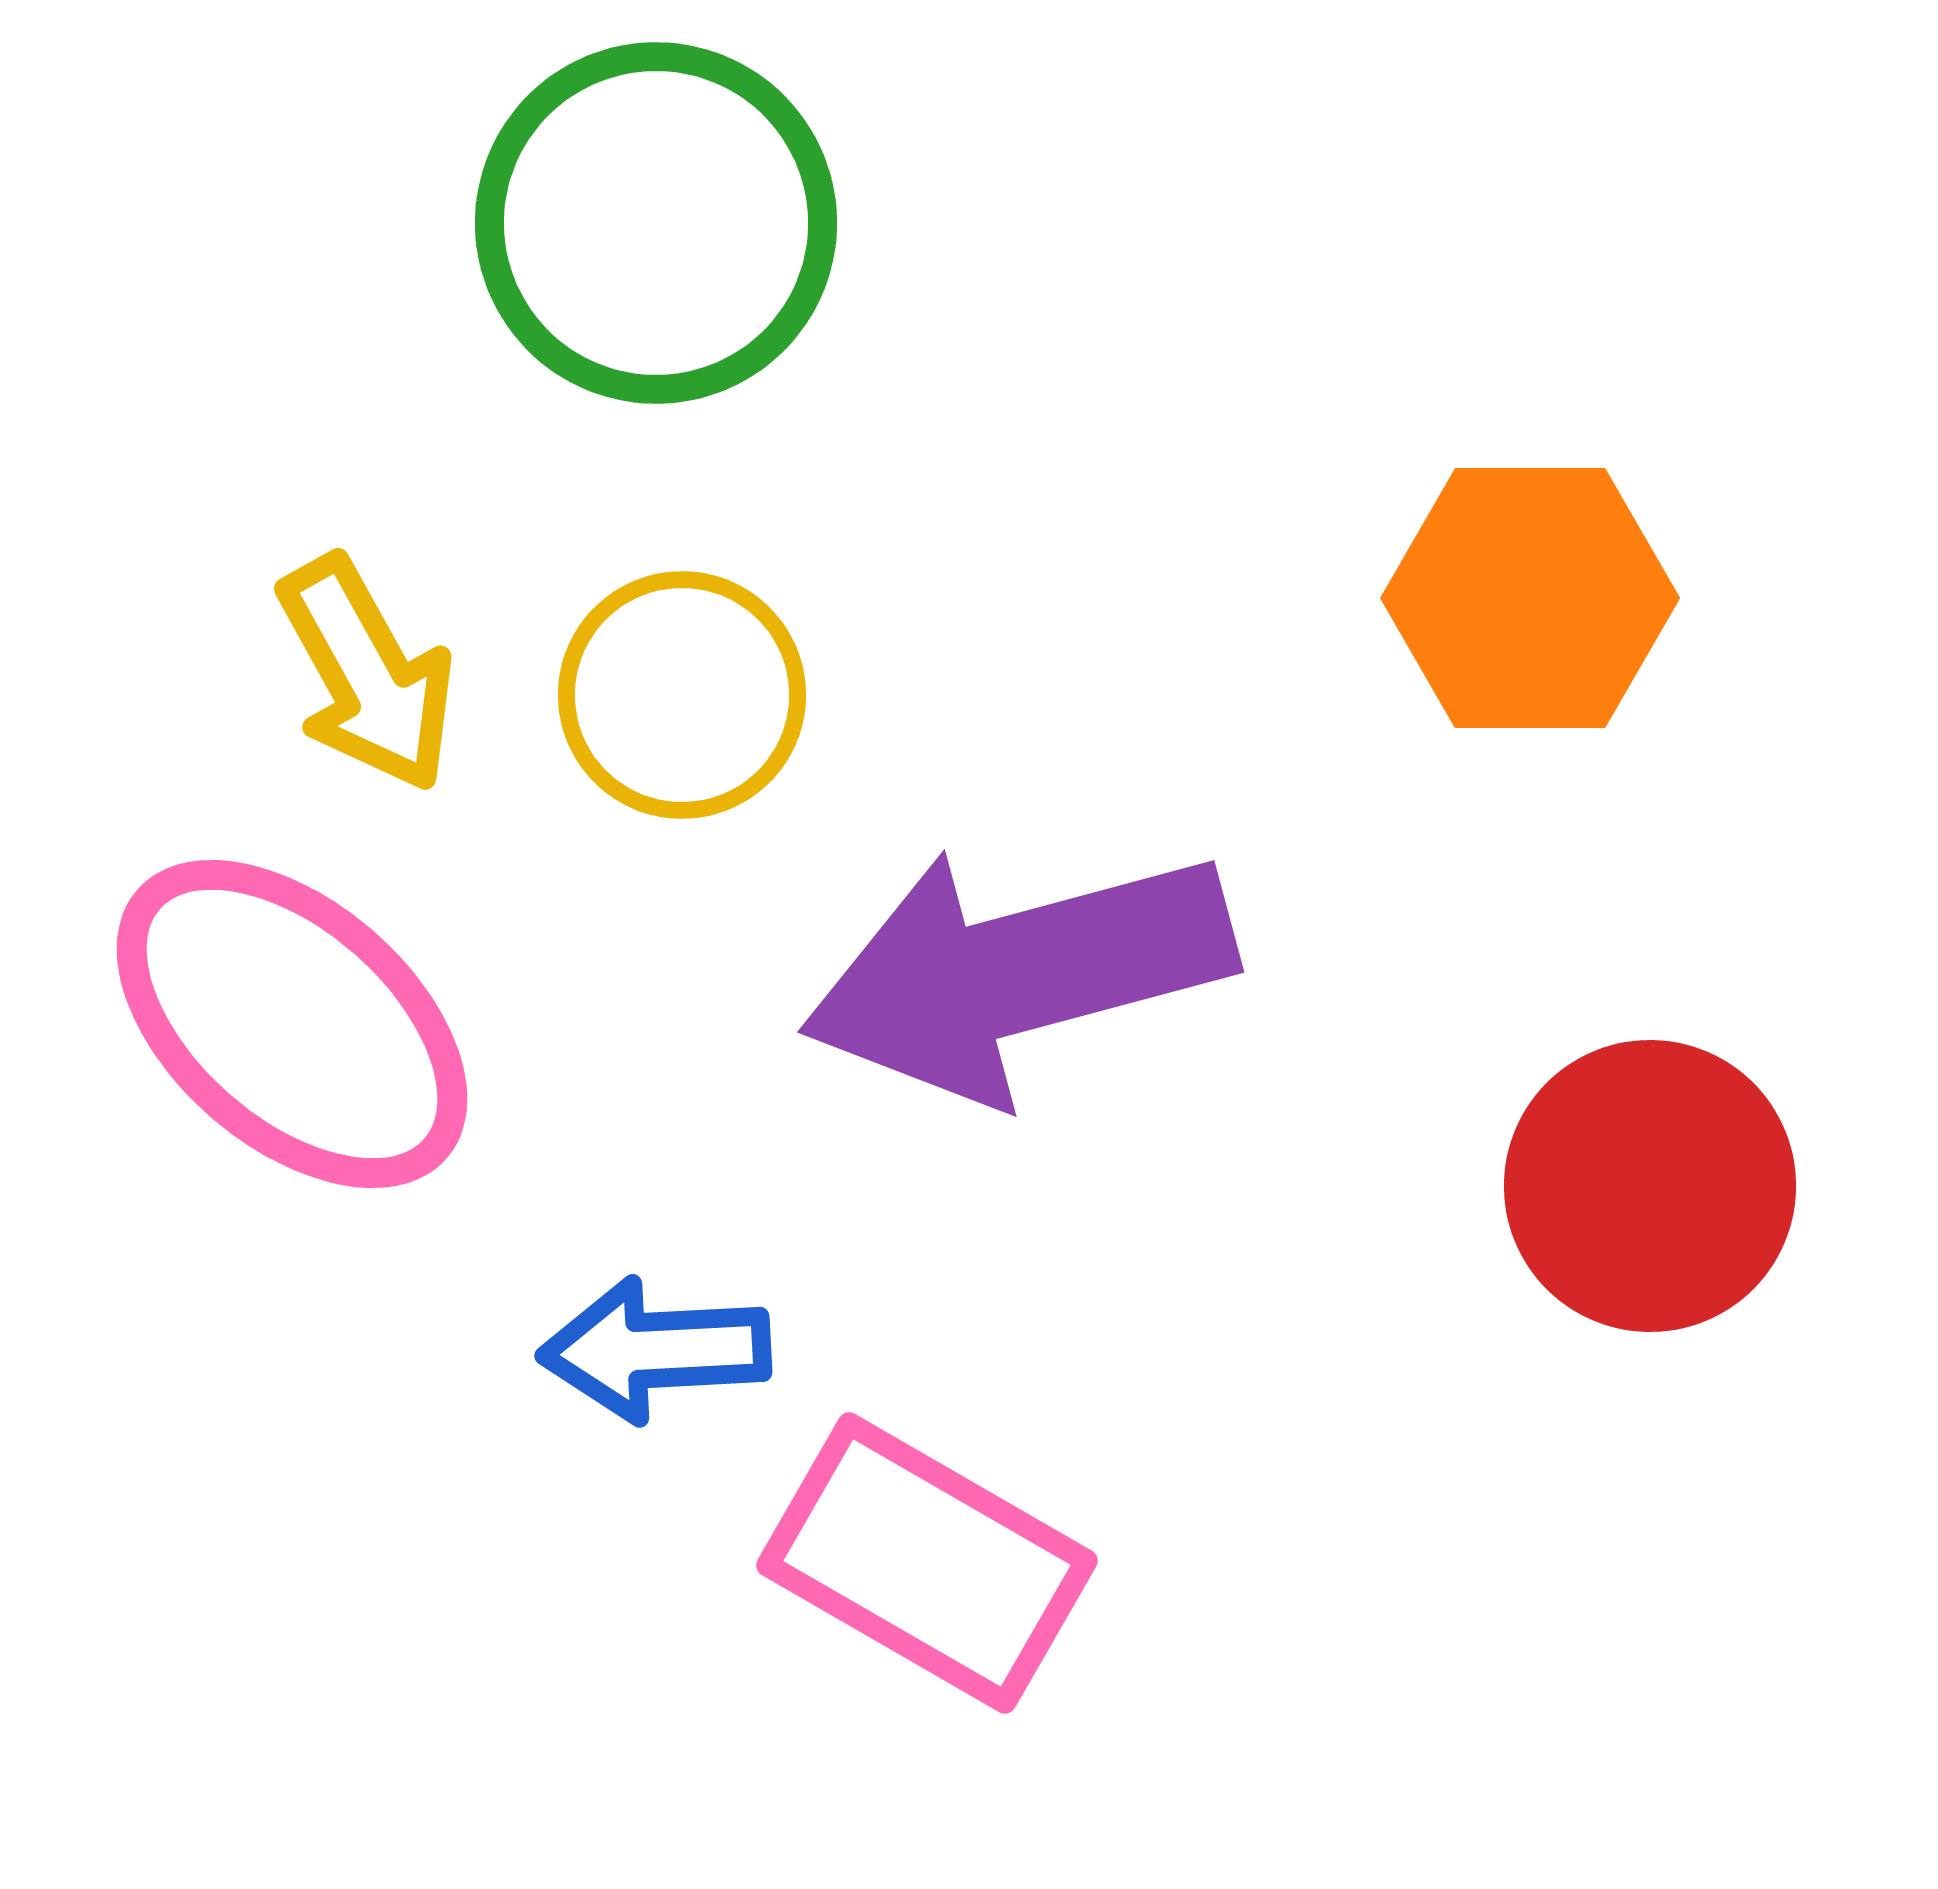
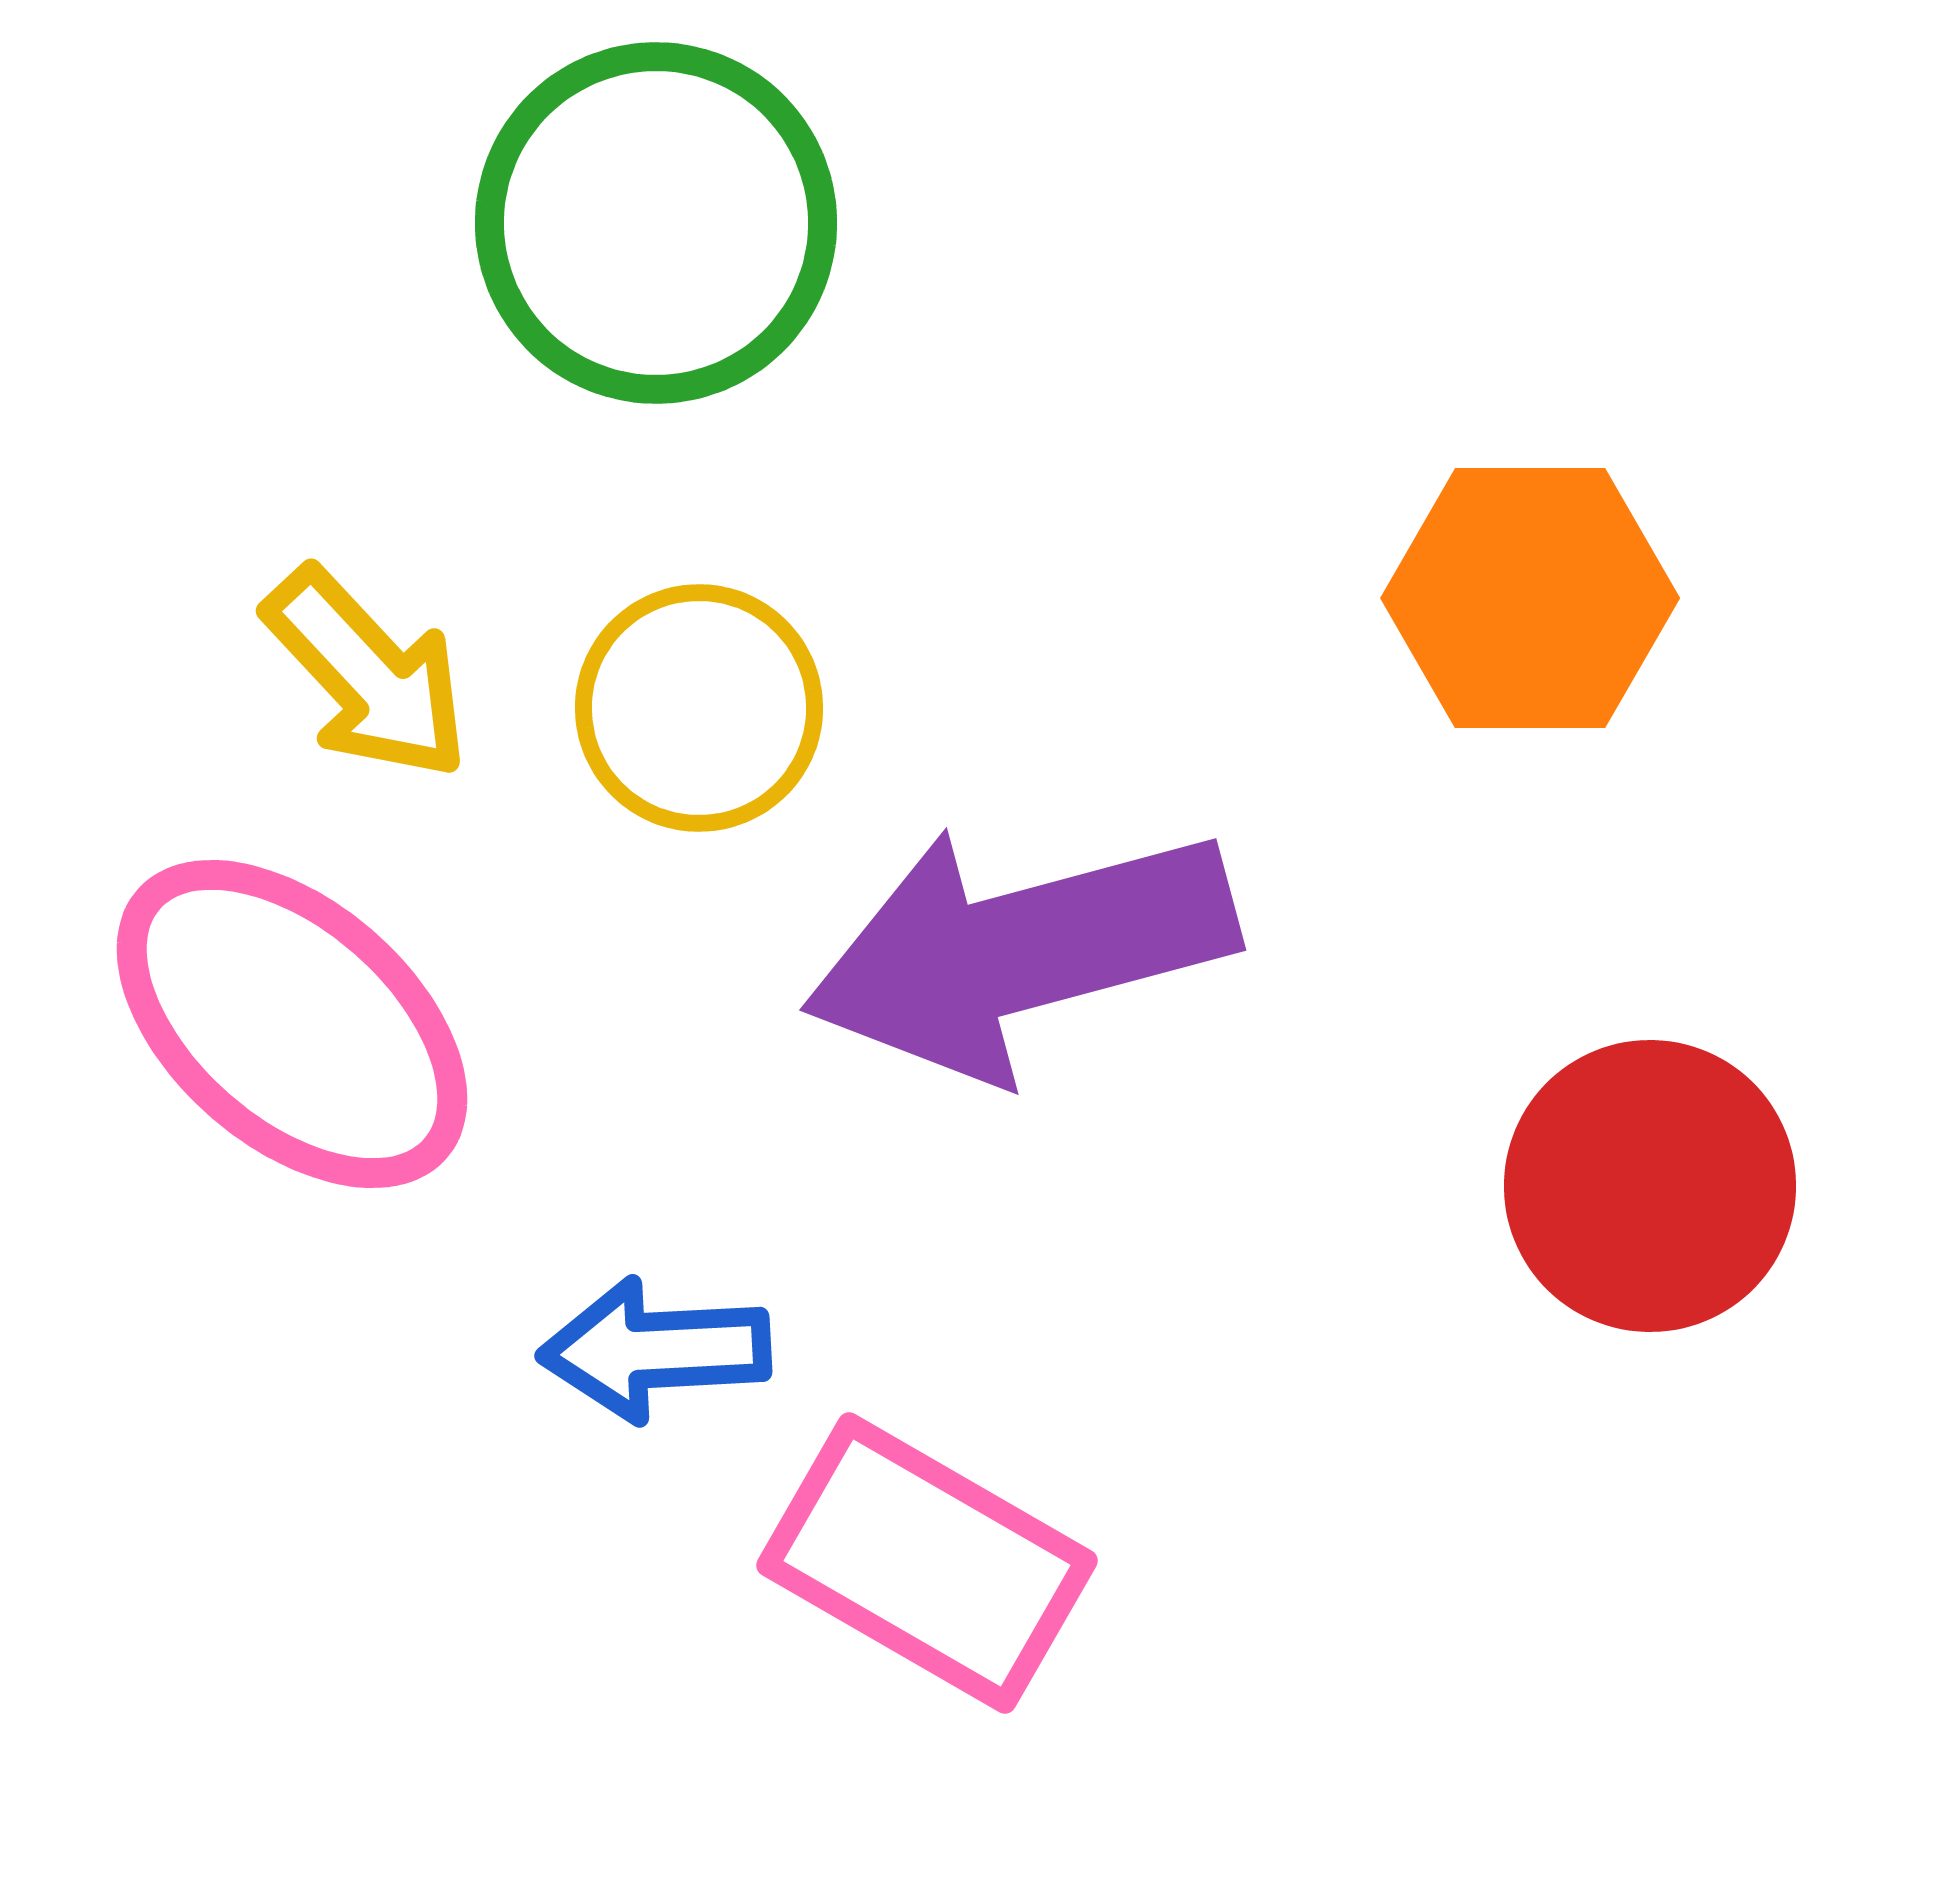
yellow arrow: rotated 14 degrees counterclockwise
yellow circle: moved 17 px right, 13 px down
purple arrow: moved 2 px right, 22 px up
